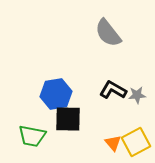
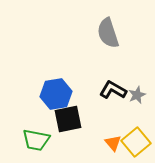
gray semicircle: rotated 20 degrees clockwise
gray star: rotated 18 degrees counterclockwise
black square: rotated 12 degrees counterclockwise
green trapezoid: moved 4 px right, 4 px down
yellow square: rotated 12 degrees counterclockwise
